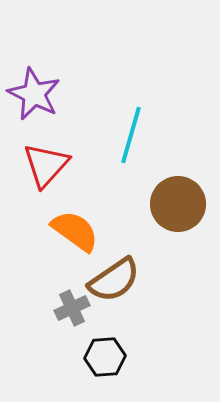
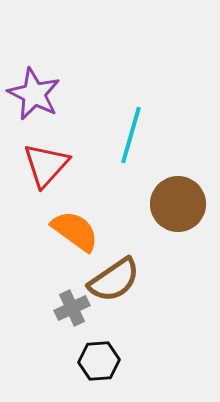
black hexagon: moved 6 px left, 4 px down
